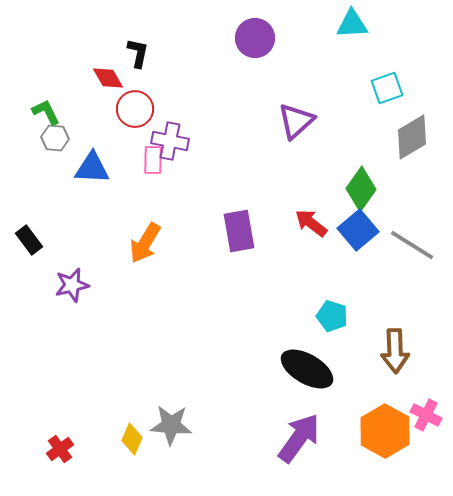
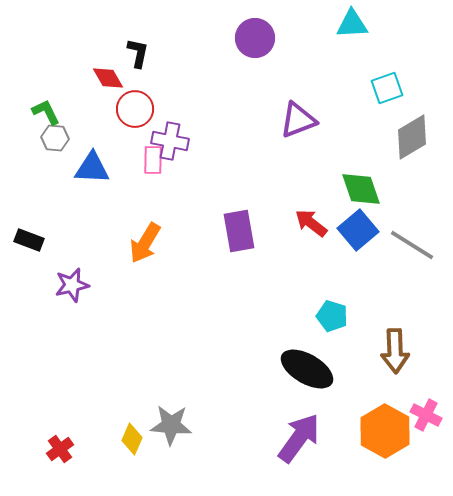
purple triangle: moved 2 px right, 1 px up; rotated 21 degrees clockwise
green diamond: rotated 54 degrees counterclockwise
black rectangle: rotated 32 degrees counterclockwise
